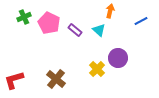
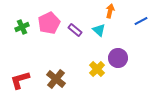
green cross: moved 2 px left, 10 px down
pink pentagon: rotated 20 degrees clockwise
red L-shape: moved 6 px right
